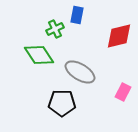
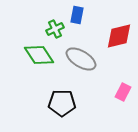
gray ellipse: moved 1 px right, 13 px up
